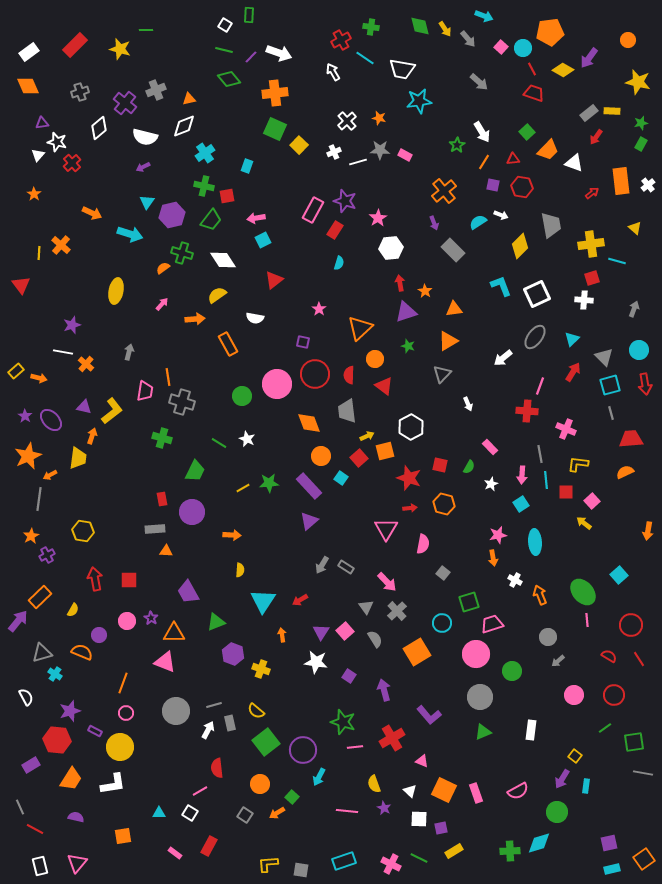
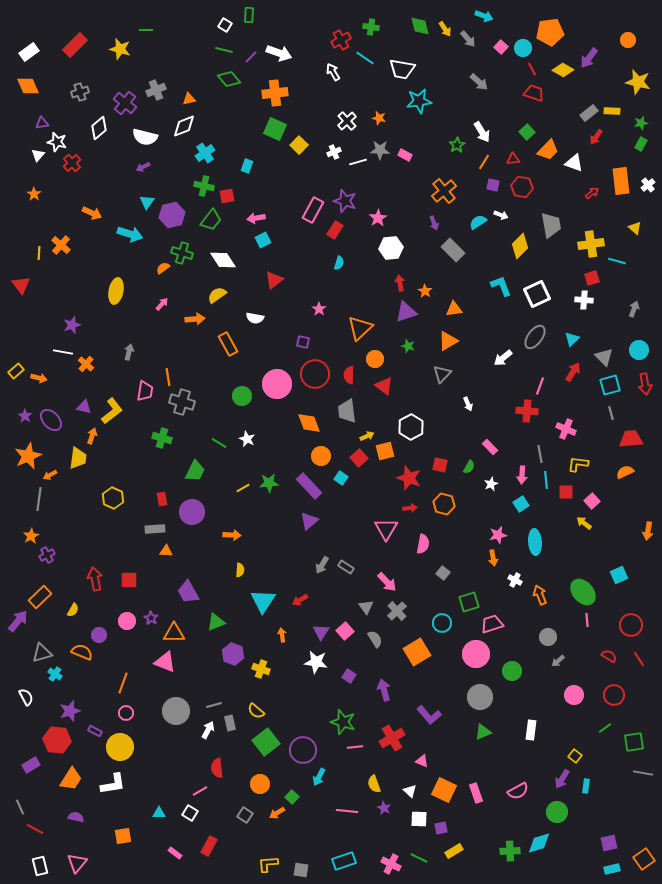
yellow hexagon at (83, 531): moved 30 px right, 33 px up; rotated 15 degrees clockwise
cyan square at (619, 575): rotated 18 degrees clockwise
